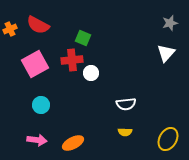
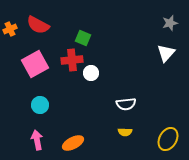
cyan circle: moved 1 px left
pink arrow: rotated 108 degrees counterclockwise
